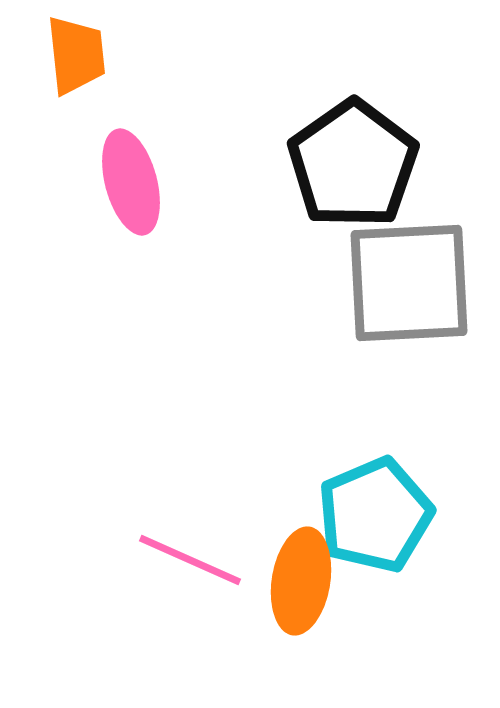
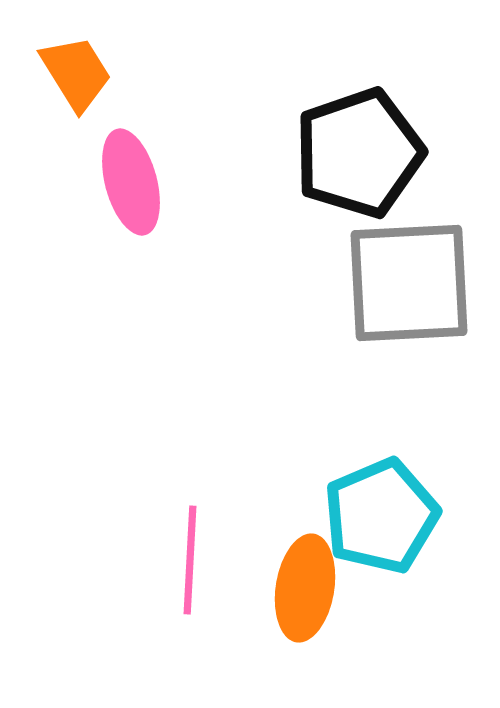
orange trapezoid: moved 18 px down; rotated 26 degrees counterclockwise
black pentagon: moved 6 px right, 11 px up; rotated 16 degrees clockwise
cyan pentagon: moved 6 px right, 1 px down
pink line: rotated 69 degrees clockwise
orange ellipse: moved 4 px right, 7 px down
